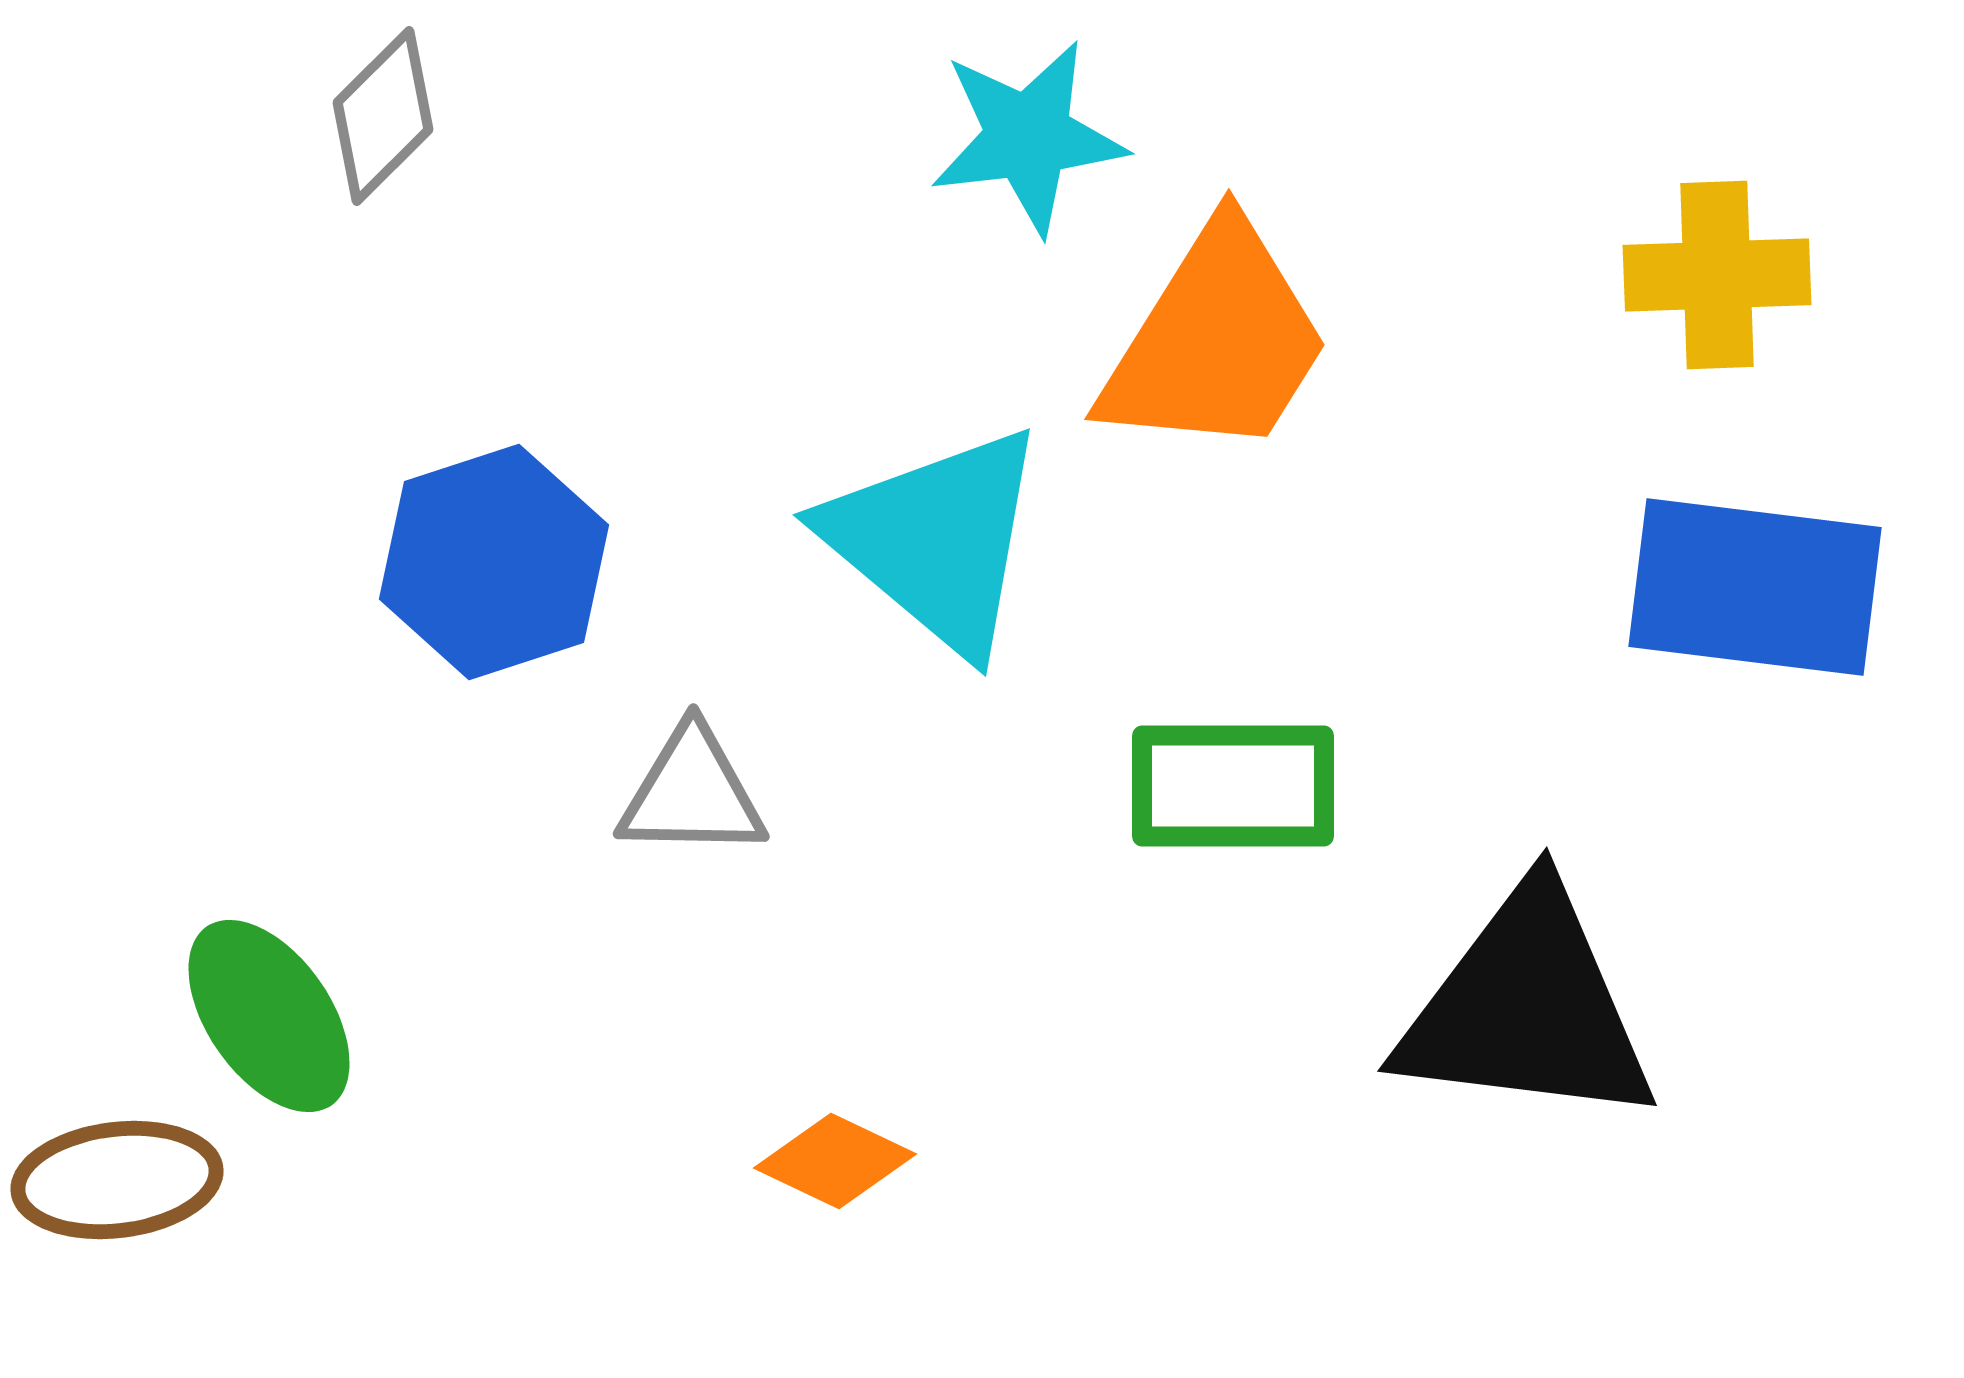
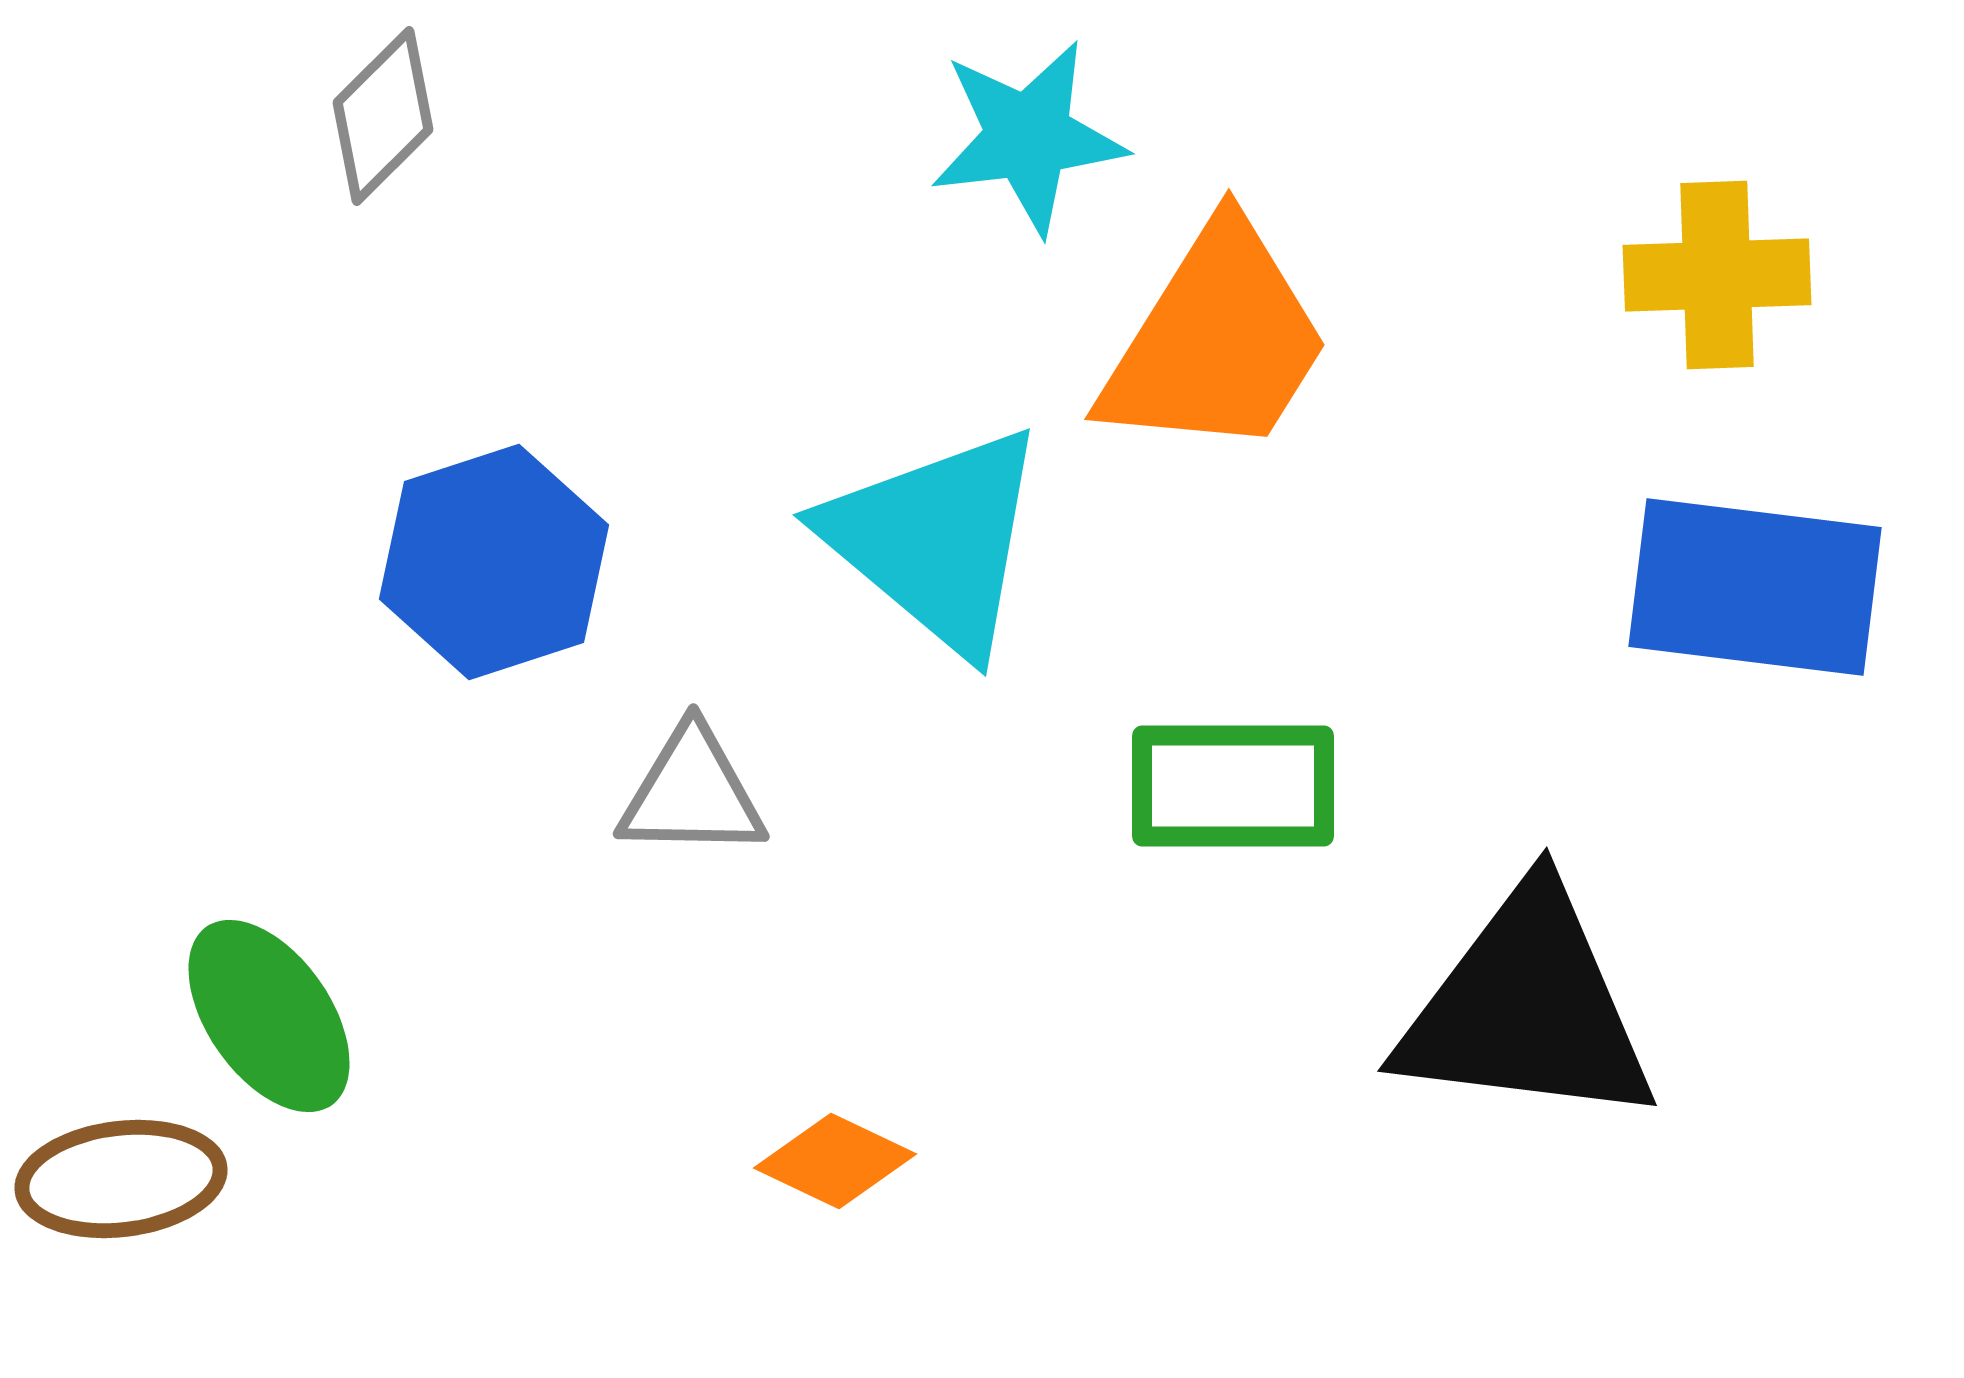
brown ellipse: moved 4 px right, 1 px up
